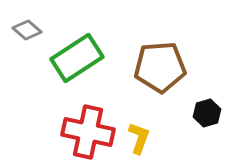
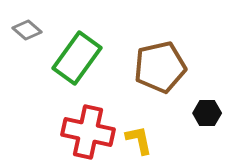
green rectangle: rotated 21 degrees counterclockwise
brown pentagon: rotated 9 degrees counterclockwise
black hexagon: rotated 16 degrees clockwise
yellow L-shape: moved 2 px down; rotated 32 degrees counterclockwise
